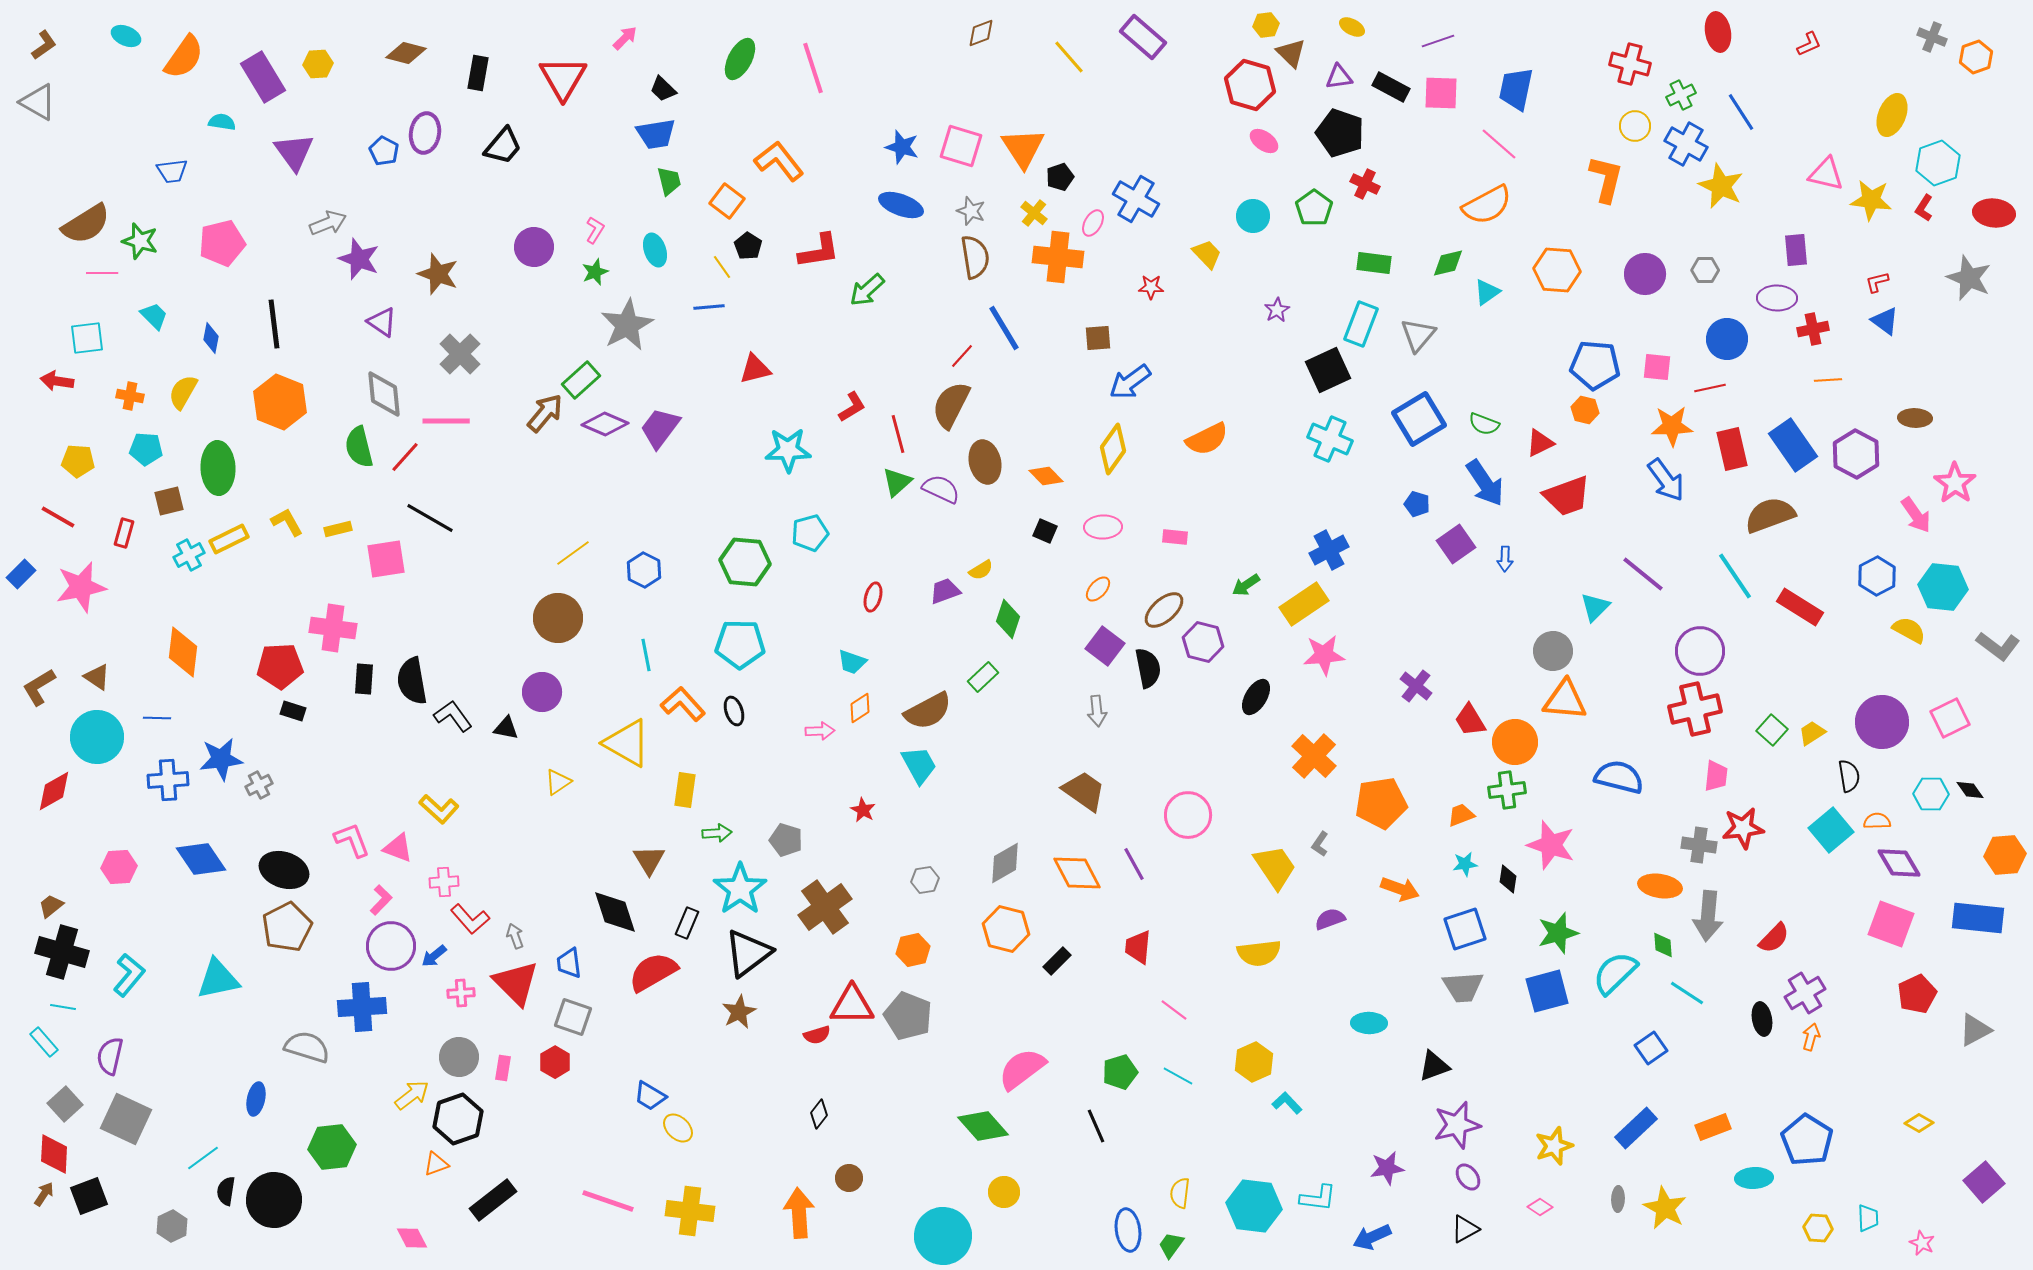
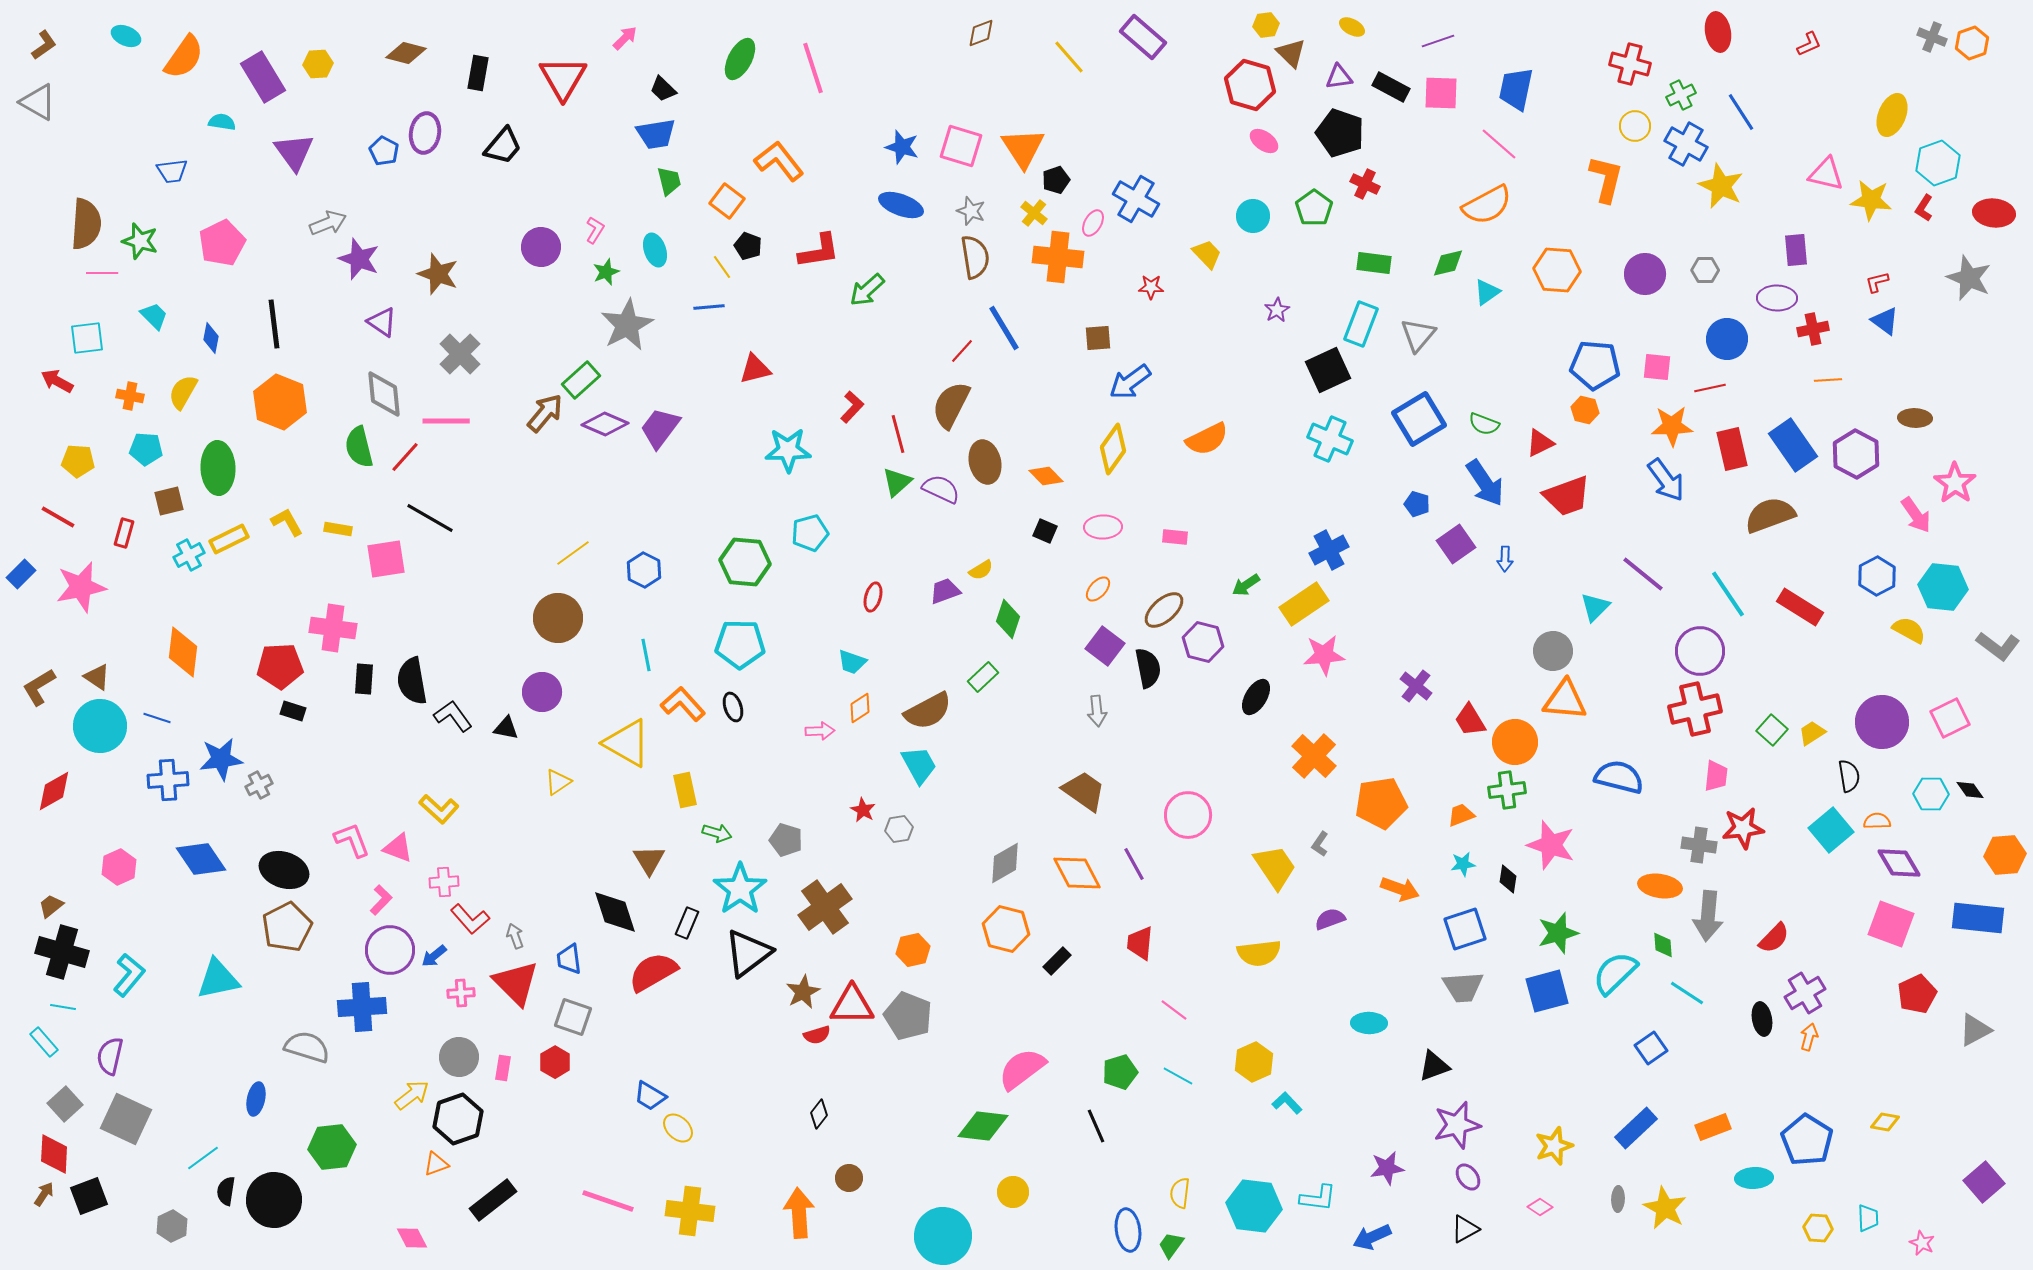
orange hexagon at (1976, 57): moved 4 px left, 14 px up
black pentagon at (1060, 177): moved 4 px left, 3 px down
brown semicircle at (86, 224): rotated 54 degrees counterclockwise
pink pentagon at (222, 243): rotated 12 degrees counterclockwise
black pentagon at (748, 246): rotated 12 degrees counterclockwise
purple circle at (534, 247): moved 7 px right
green star at (595, 272): moved 11 px right
red line at (962, 356): moved 5 px up
red arrow at (57, 381): rotated 20 degrees clockwise
red L-shape at (852, 407): rotated 16 degrees counterclockwise
yellow rectangle at (338, 529): rotated 24 degrees clockwise
cyan line at (1735, 576): moved 7 px left, 18 px down
black ellipse at (734, 711): moved 1 px left, 4 px up
blue line at (157, 718): rotated 16 degrees clockwise
cyan circle at (97, 737): moved 3 px right, 11 px up
yellow rectangle at (685, 790): rotated 20 degrees counterclockwise
green arrow at (717, 833): rotated 20 degrees clockwise
cyan star at (1465, 864): moved 2 px left
pink hexagon at (119, 867): rotated 20 degrees counterclockwise
gray hexagon at (925, 880): moved 26 px left, 51 px up
purple circle at (391, 946): moved 1 px left, 4 px down
red trapezoid at (1138, 947): moved 2 px right, 4 px up
blue trapezoid at (569, 963): moved 4 px up
brown star at (739, 1012): moved 64 px right, 20 px up
orange arrow at (1811, 1037): moved 2 px left
yellow diamond at (1919, 1123): moved 34 px left, 1 px up; rotated 20 degrees counterclockwise
green diamond at (983, 1126): rotated 42 degrees counterclockwise
yellow circle at (1004, 1192): moved 9 px right
